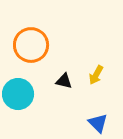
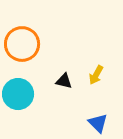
orange circle: moved 9 px left, 1 px up
